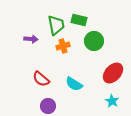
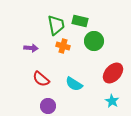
green rectangle: moved 1 px right, 1 px down
purple arrow: moved 9 px down
orange cross: rotated 32 degrees clockwise
